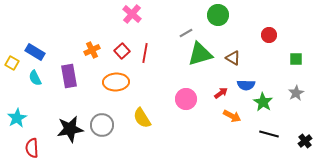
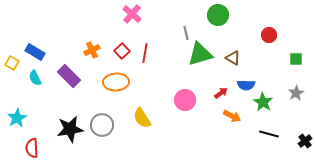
gray line: rotated 72 degrees counterclockwise
purple rectangle: rotated 35 degrees counterclockwise
pink circle: moved 1 px left, 1 px down
